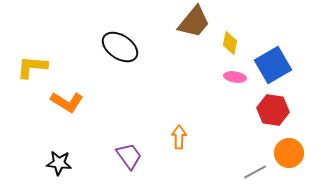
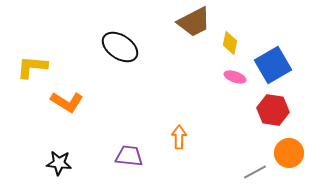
brown trapezoid: rotated 24 degrees clockwise
pink ellipse: rotated 10 degrees clockwise
purple trapezoid: rotated 48 degrees counterclockwise
